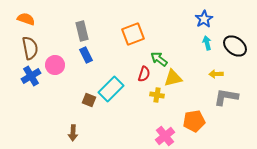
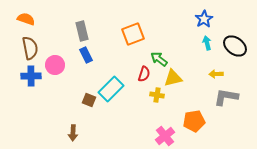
blue cross: rotated 30 degrees clockwise
